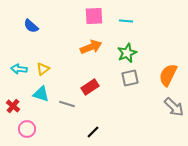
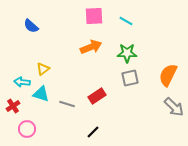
cyan line: rotated 24 degrees clockwise
green star: rotated 24 degrees clockwise
cyan arrow: moved 3 px right, 13 px down
red rectangle: moved 7 px right, 9 px down
red cross: rotated 16 degrees clockwise
